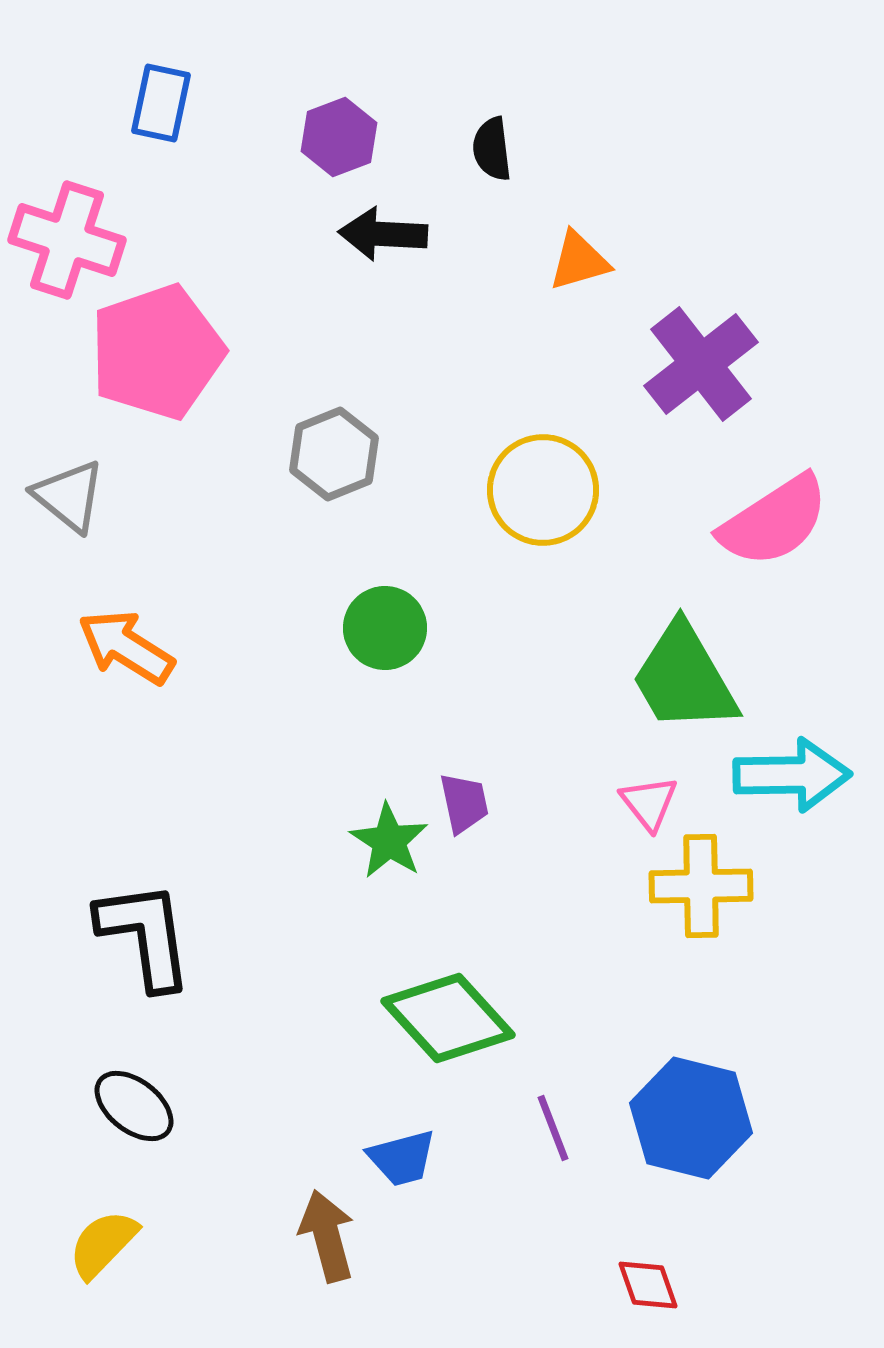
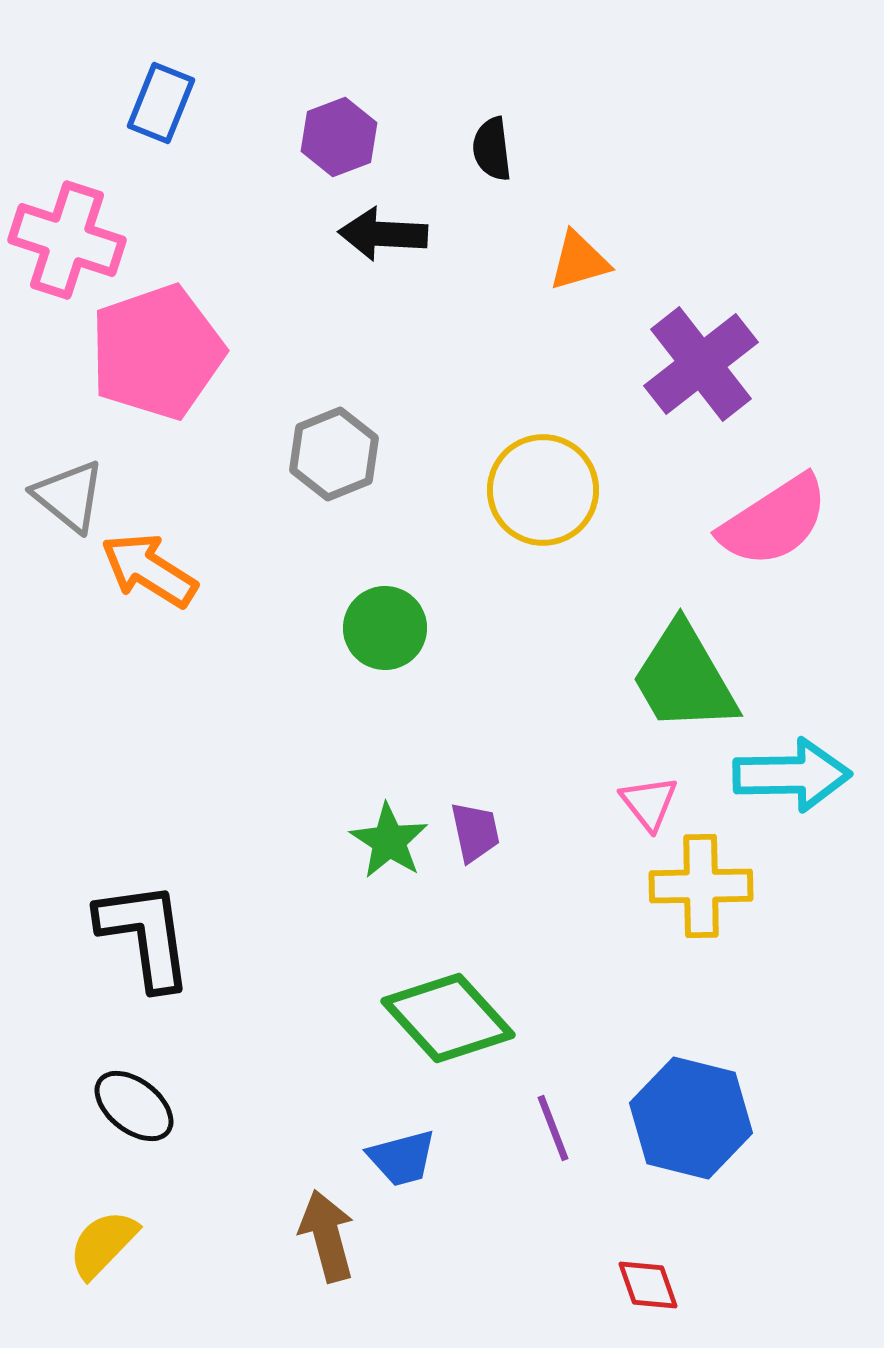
blue rectangle: rotated 10 degrees clockwise
orange arrow: moved 23 px right, 77 px up
purple trapezoid: moved 11 px right, 29 px down
